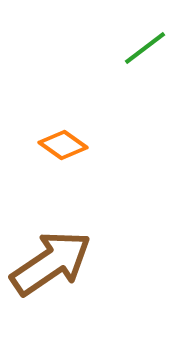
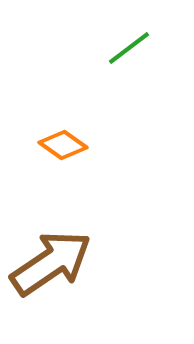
green line: moved 16 px left
